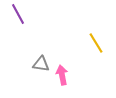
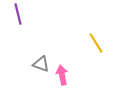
purple line: rotated 15 degrees clockwise
gray triangle: rotated 12 degrees clockwise
